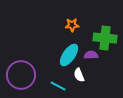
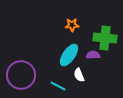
purple semicircle: moved 2 px right
